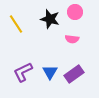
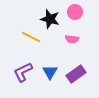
yellow line: moved 15 px right, 13 px down; rotated 30 degrees counterclockwise
purple rectangle: moved 2 px right
